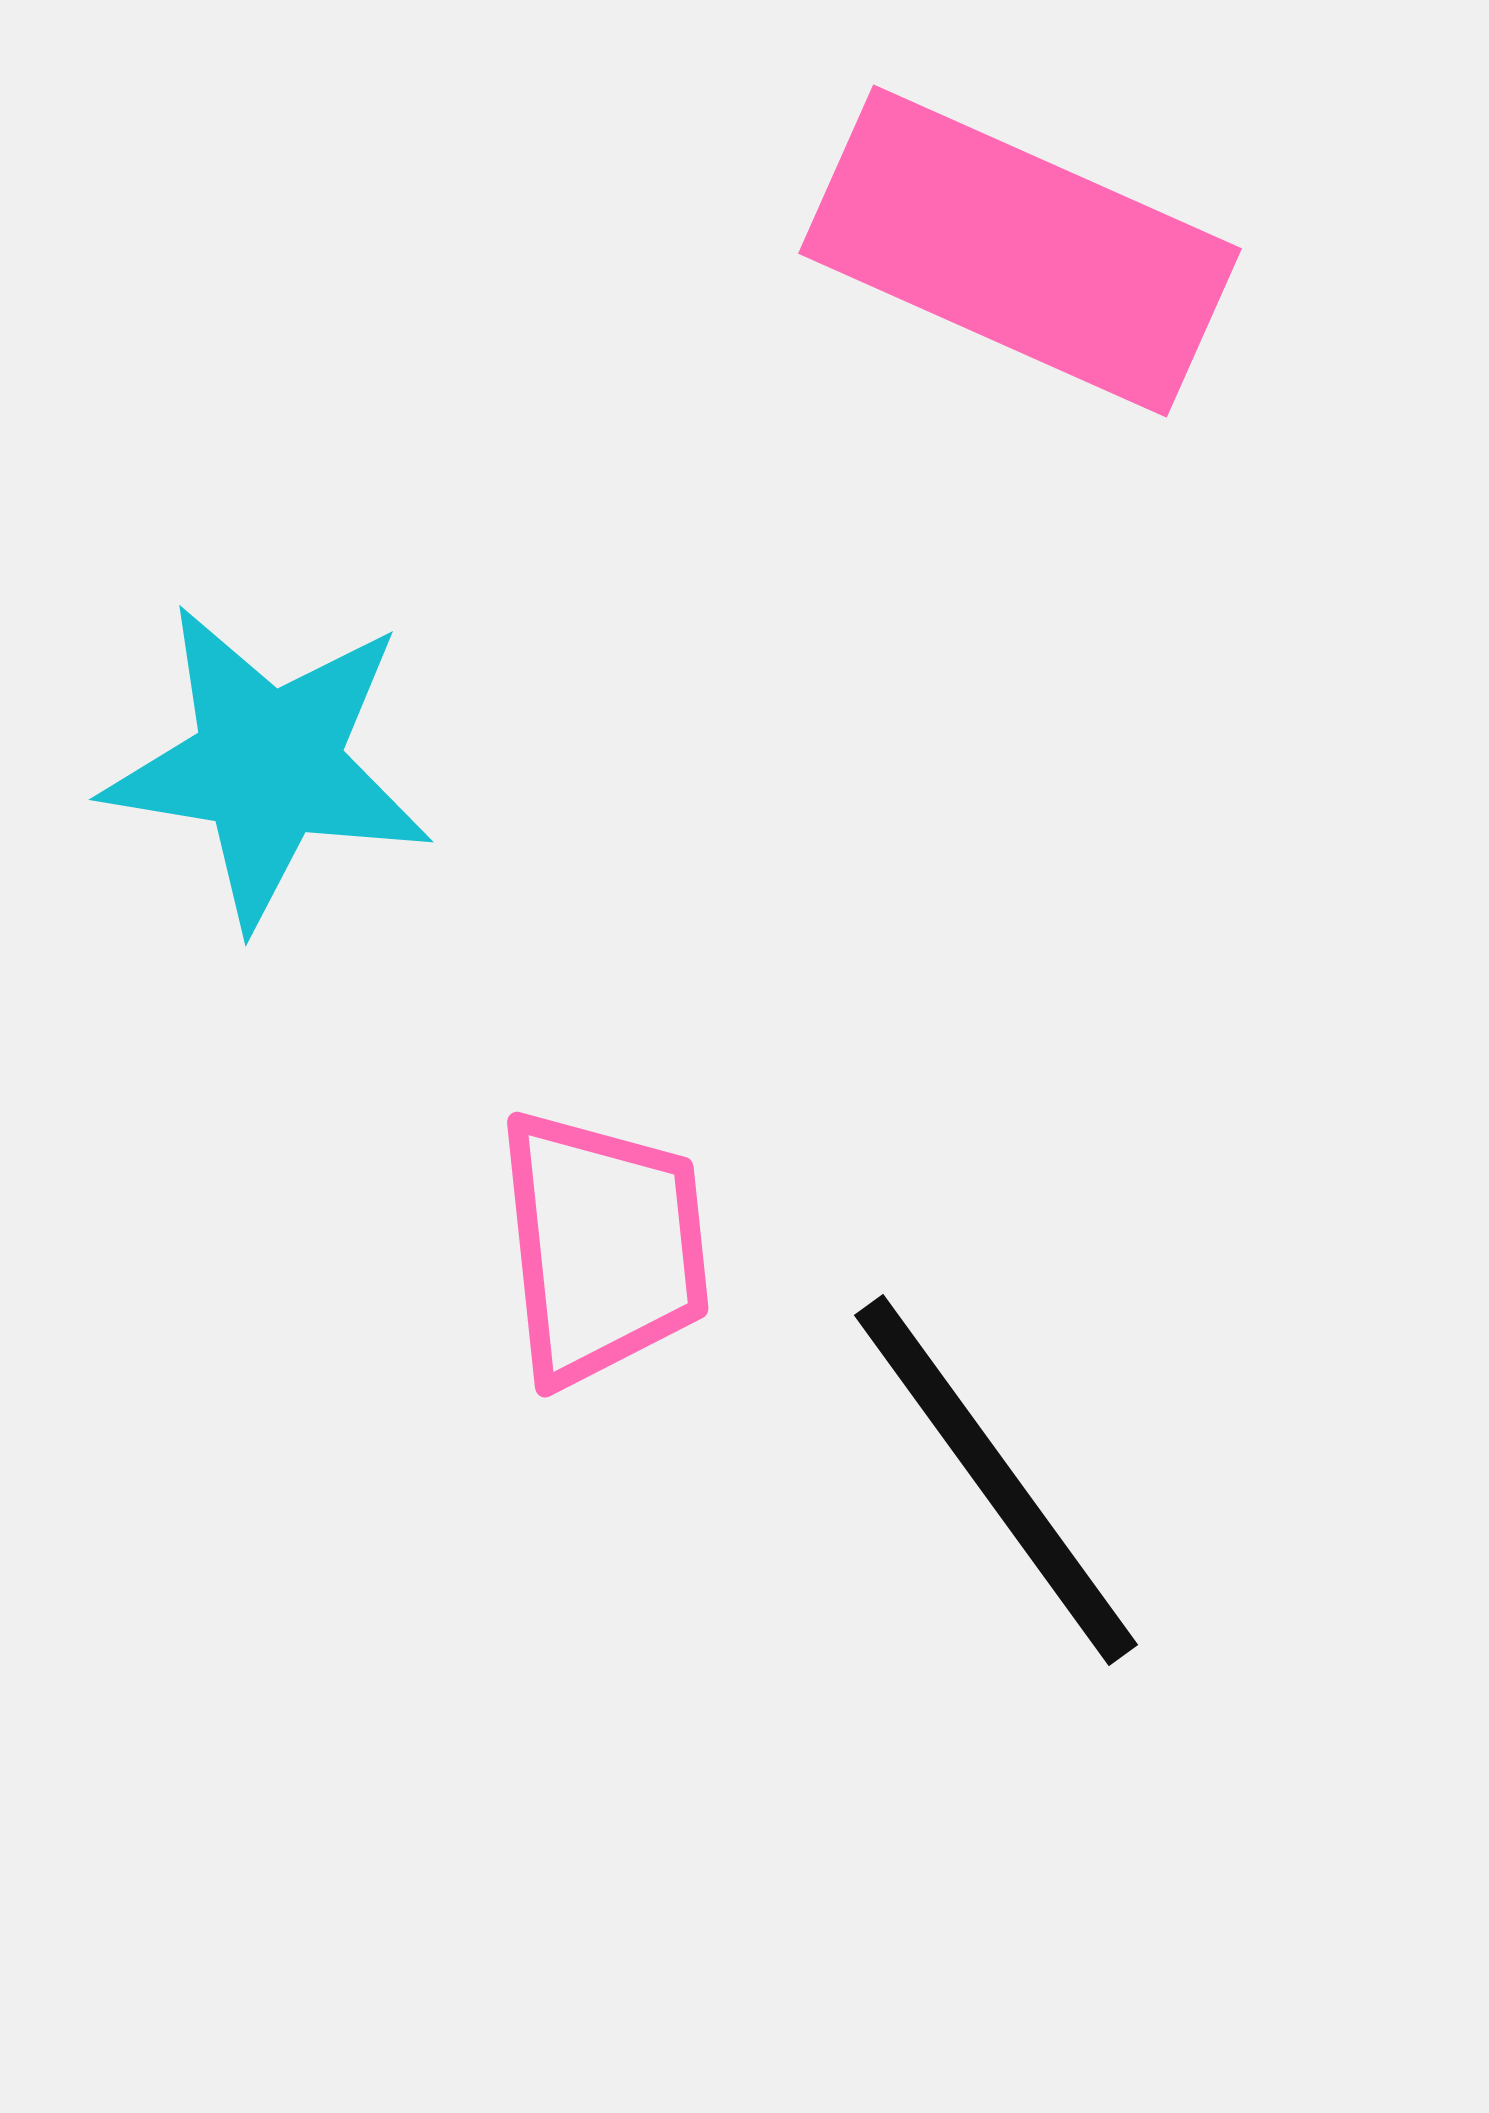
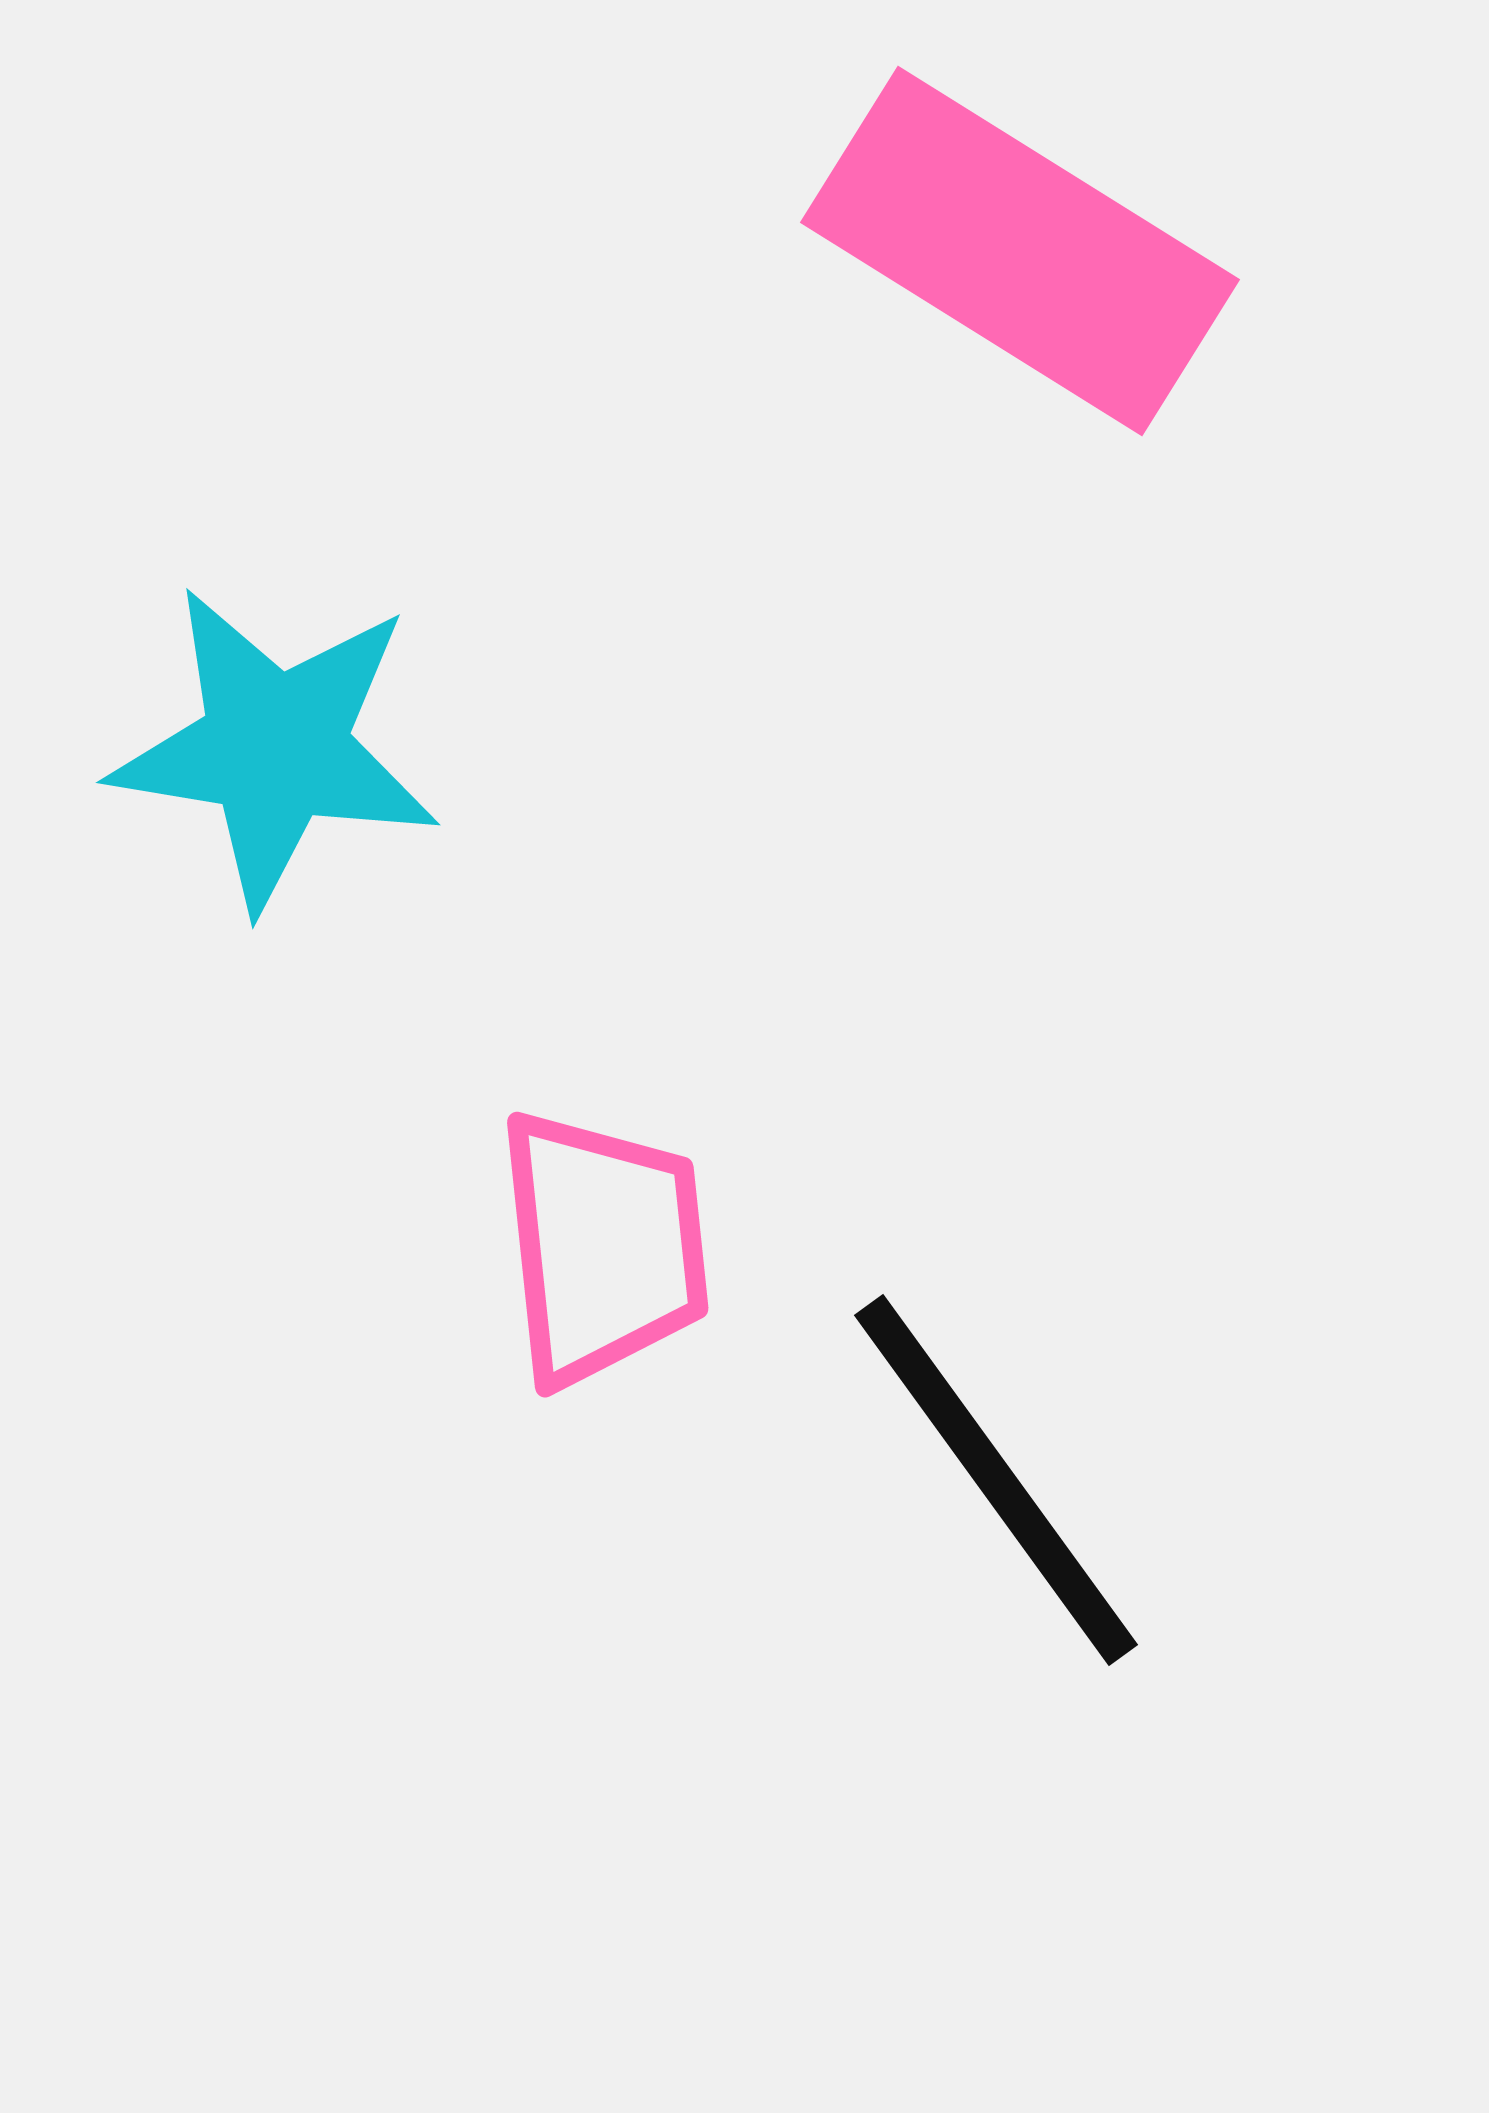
pink rectangle: rotated 8 degrees clockwise
cyan star: moved 7 px right, 17 px up
